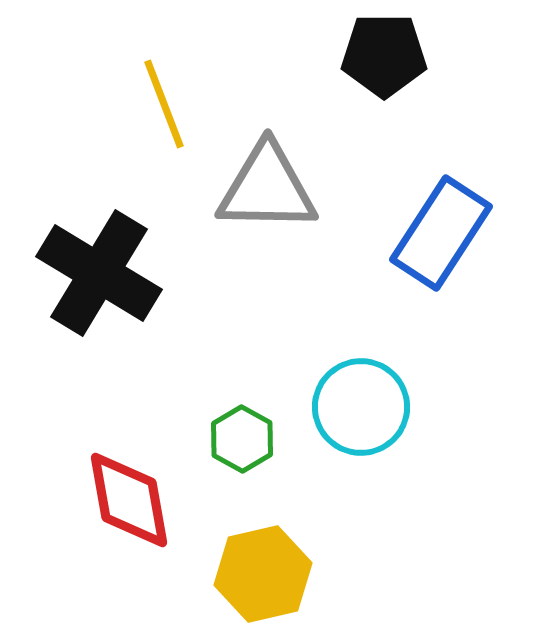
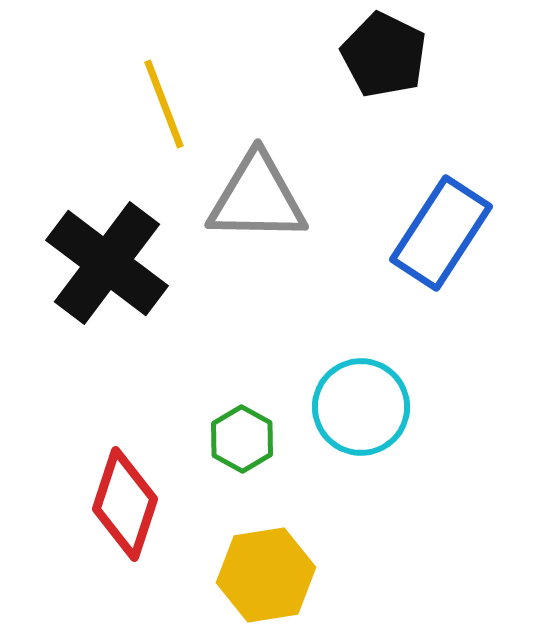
black pentagon: rotated 26 degrees clockwise
gray triangle: moved 10 px left, 10 px down
black cross: moved 8 px right, 10 px up; rotated 6 degrees clockwise
red diamond: moved 4 px left, 4 px down; rotated 28 degrees clockwise
yellow hexagon: moved 3 px right, 1 px down; rotated 4 degrees clockwise
